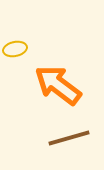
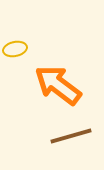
brown line: moved 2 px right, 2 px up
